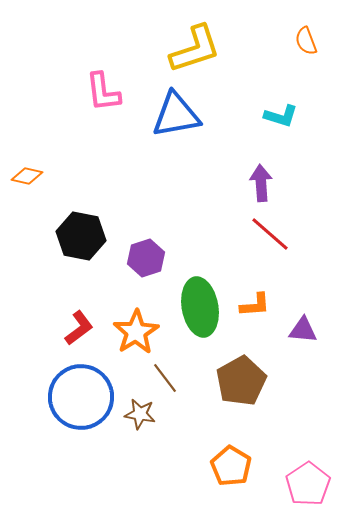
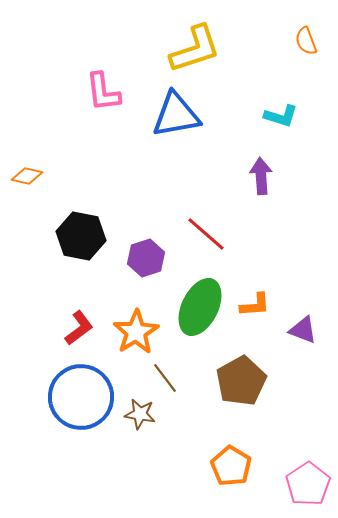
purple arrow: moved 7 px up
red line: moved 64 px left
green ellipse: rotated 36 degrees clockwise
purple triangle: rotated 16 degrees clockwise
